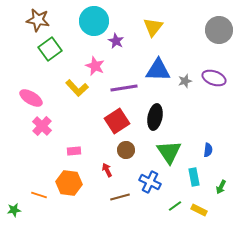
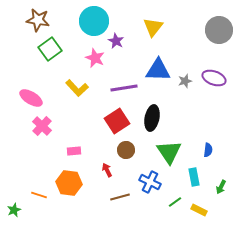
pink star: moved 8 px up
black ellipse: moved 3 px left, 1 px down
green line: moved 4 px up
green star: rotated 16 degrees counterclockwise
